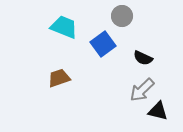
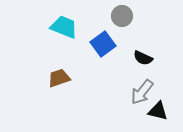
gray arrow: moved 2 px down; rotated 8 degrees counterclockwise
